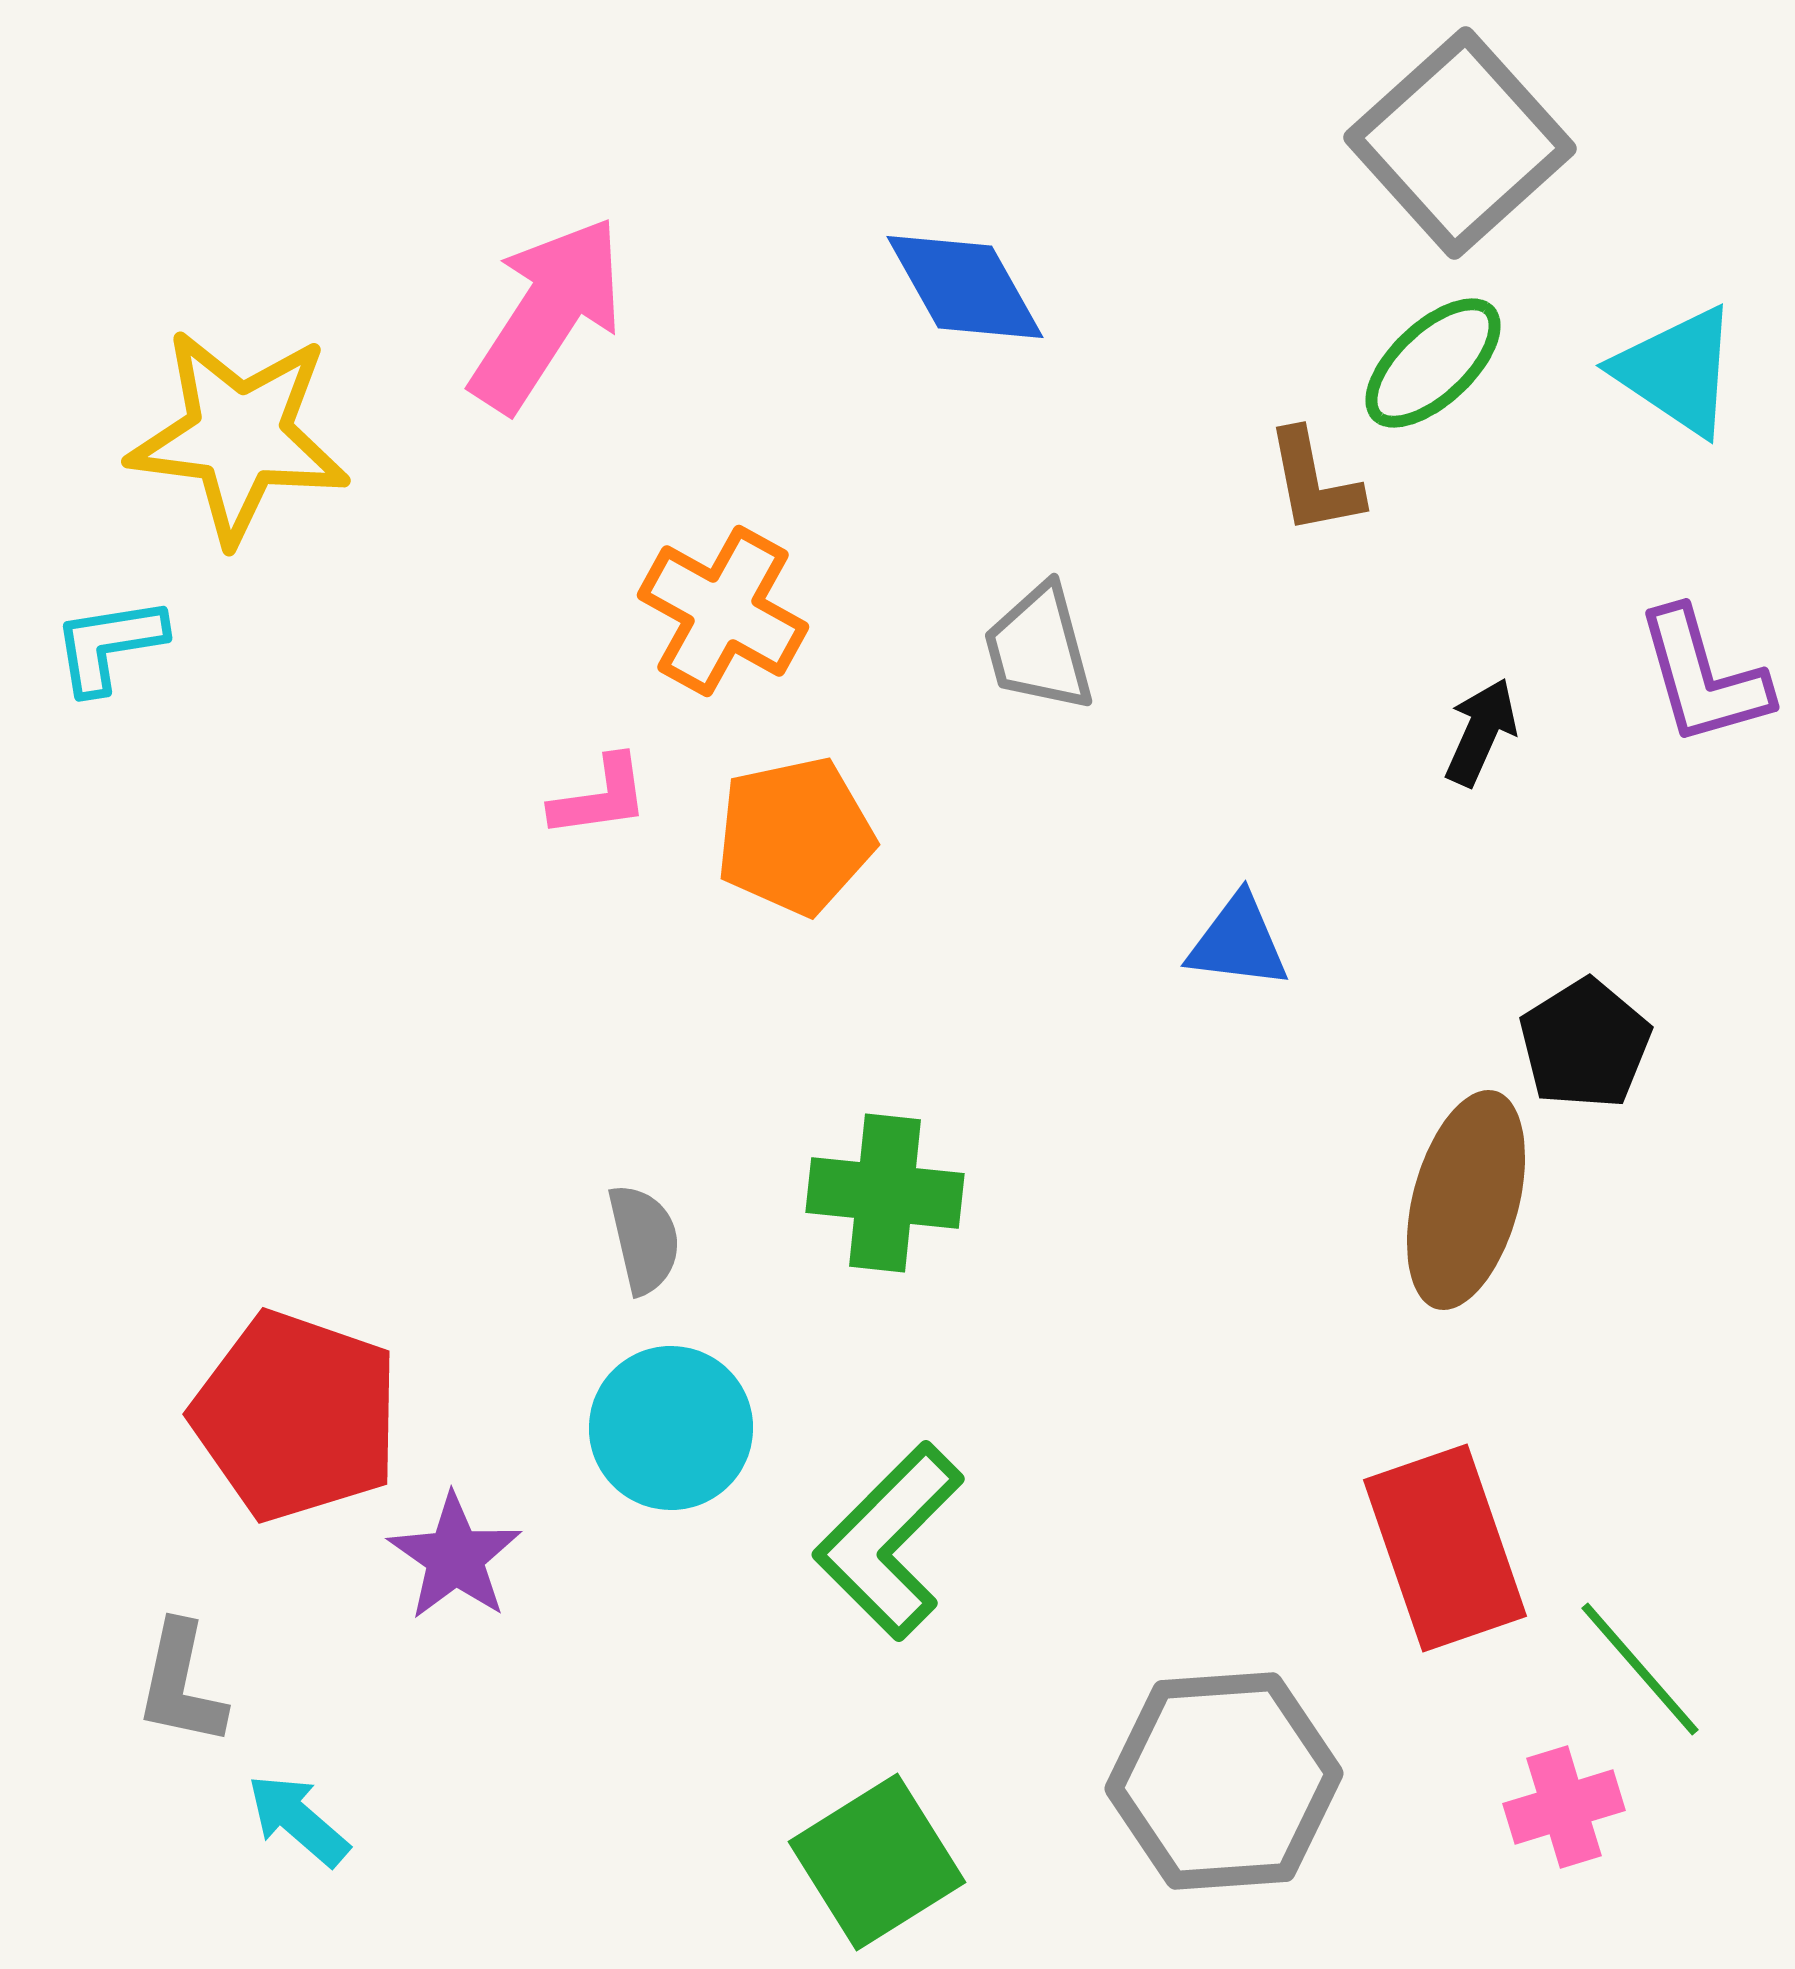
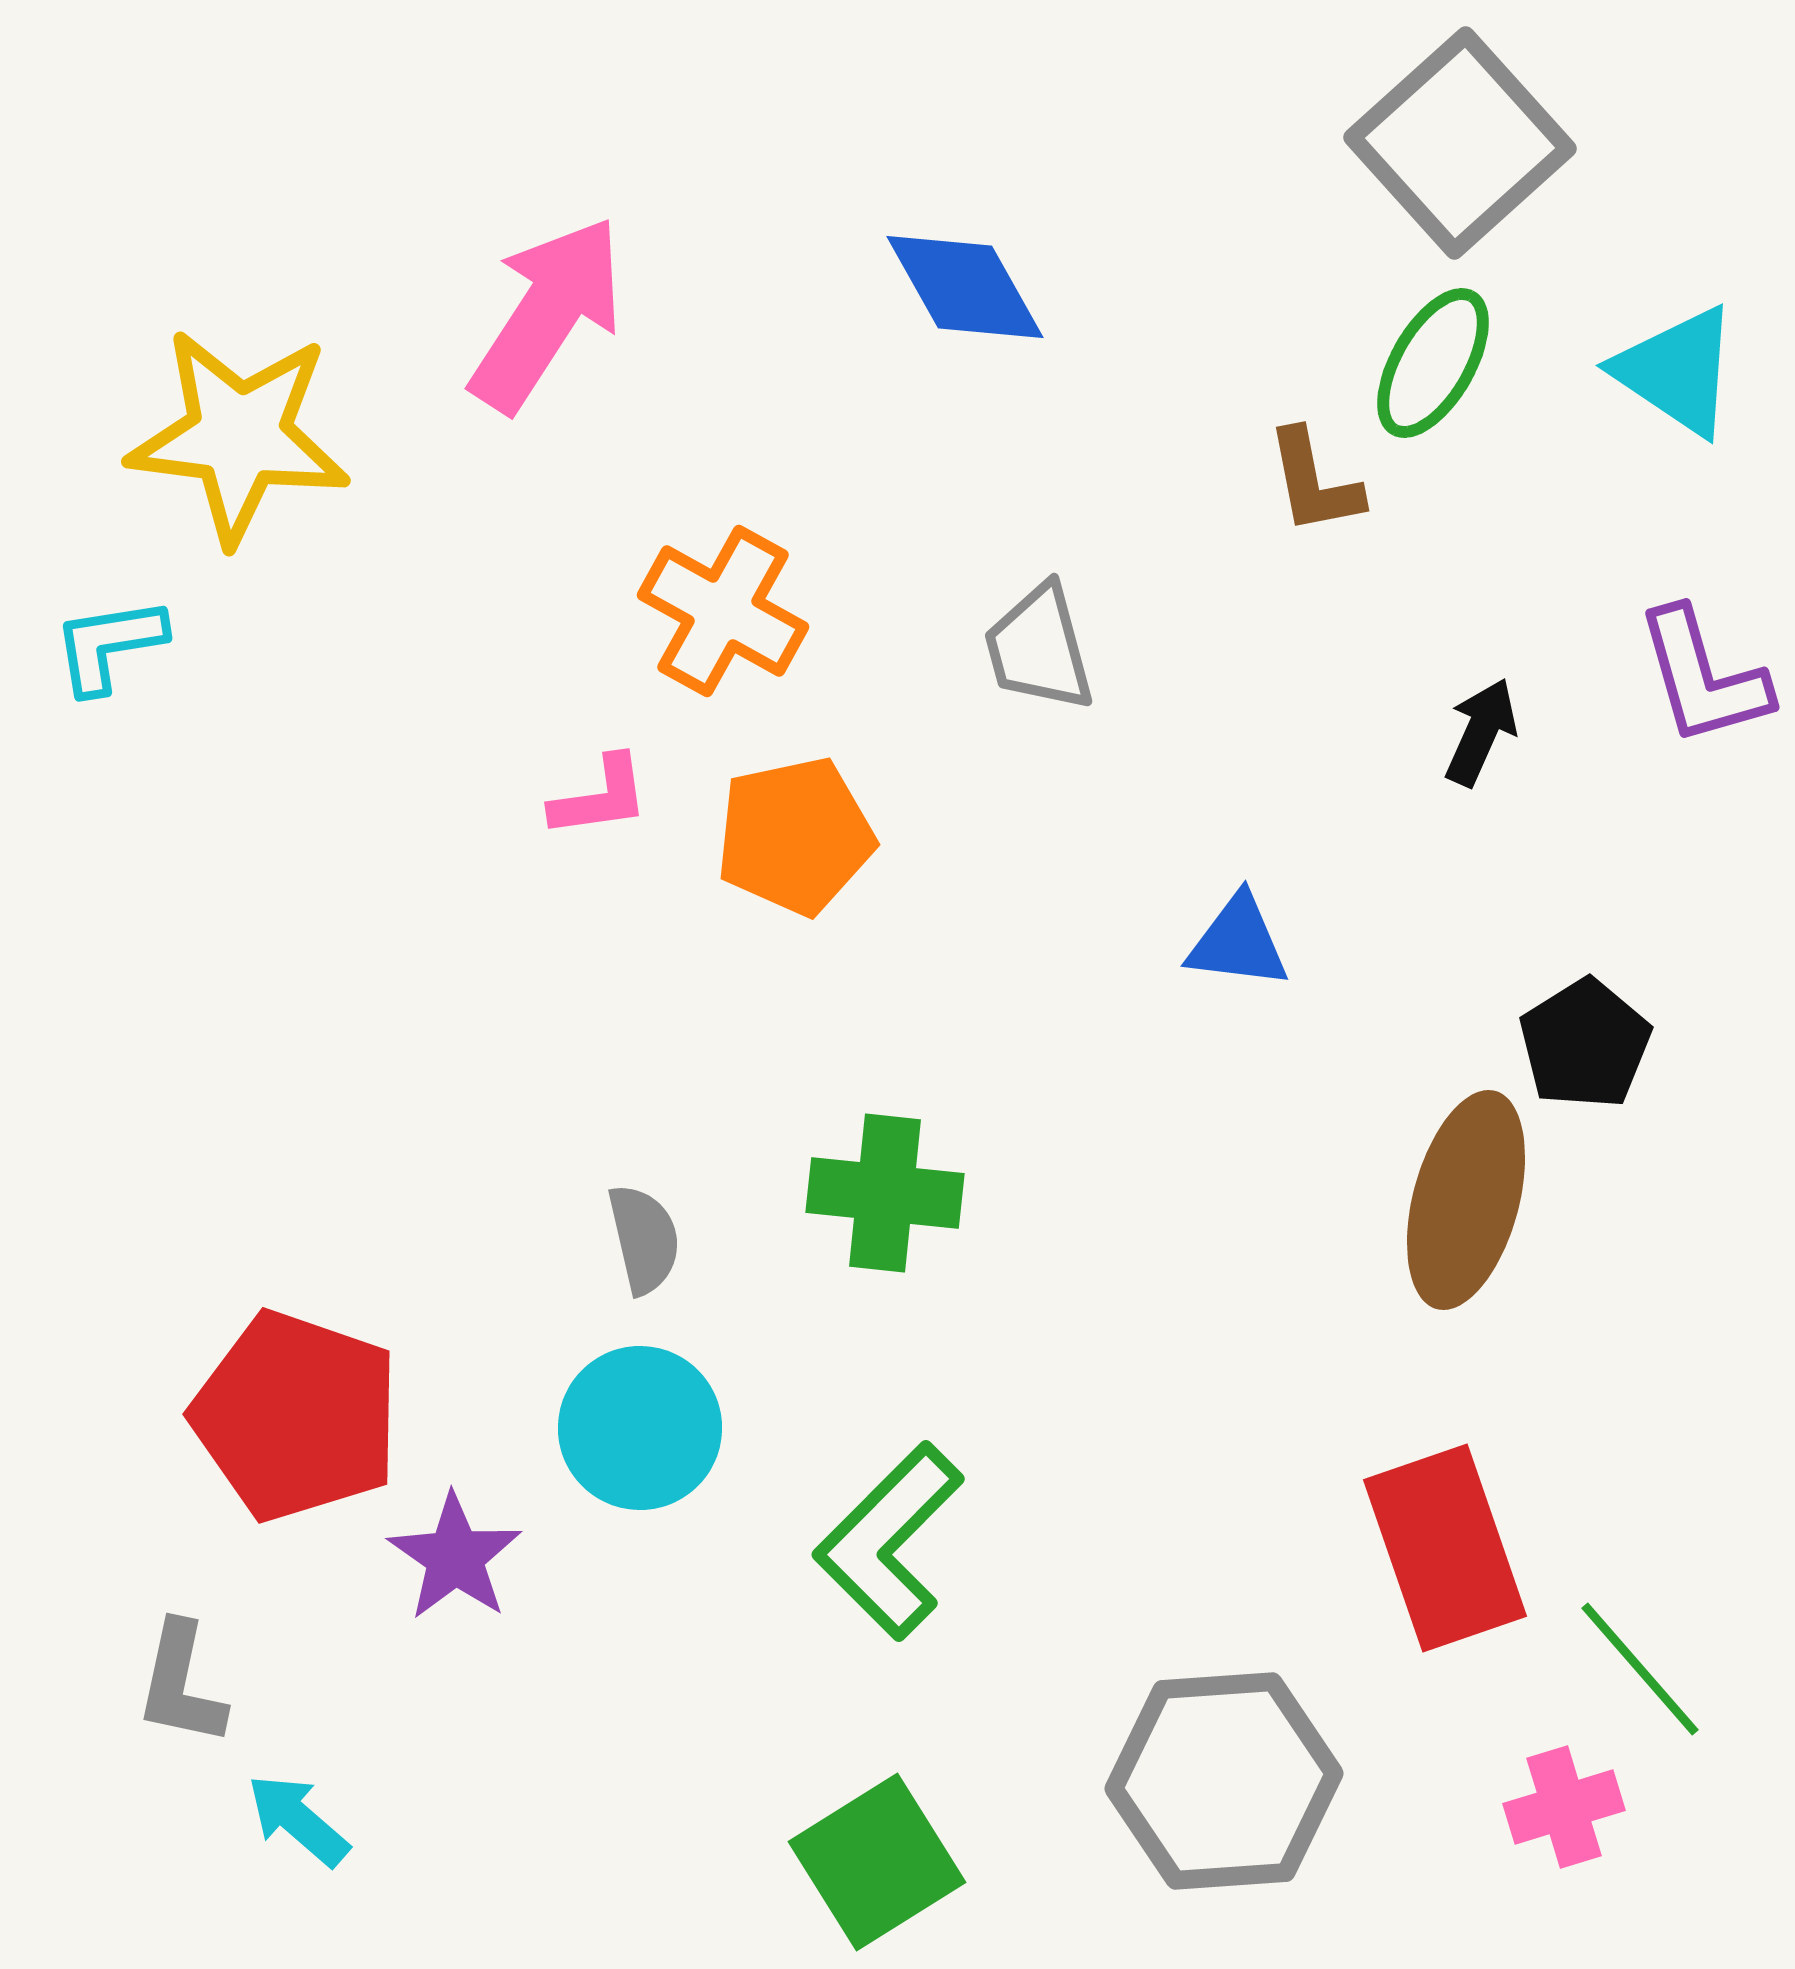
green ellipse: rotated 17 degrees counterclockwise
cyan circle: moved 31 px left
